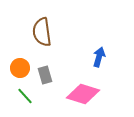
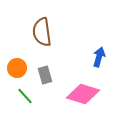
orange circle: moved 3 px left
